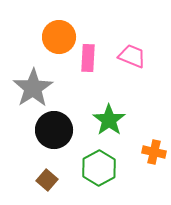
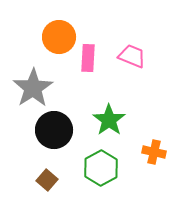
green hexagon: moved 2 px right
